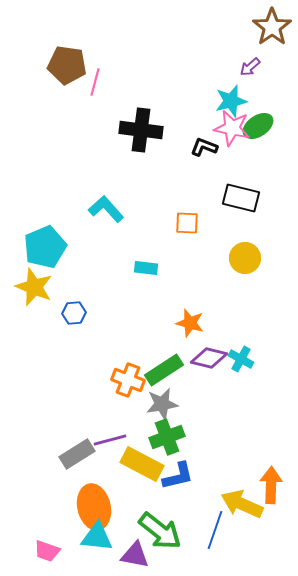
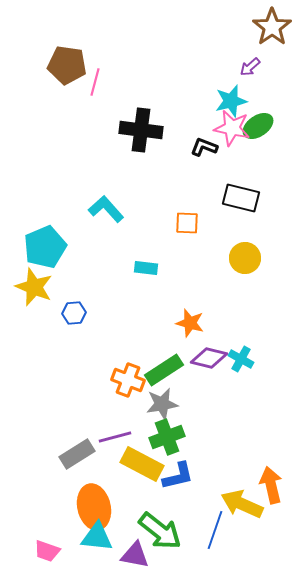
purple line: moved 5 px right, 3 px up
orange arrow: rotated 15 degrees counterclockwise
